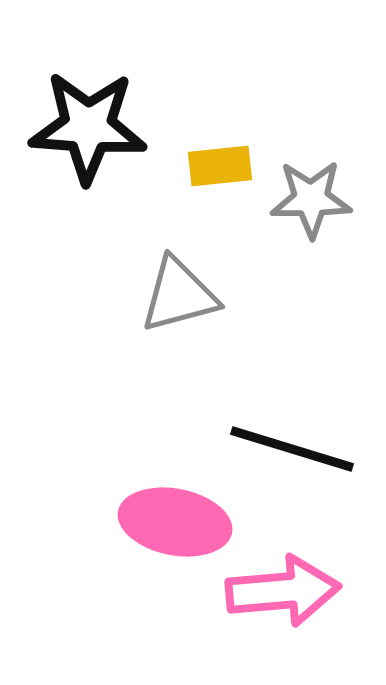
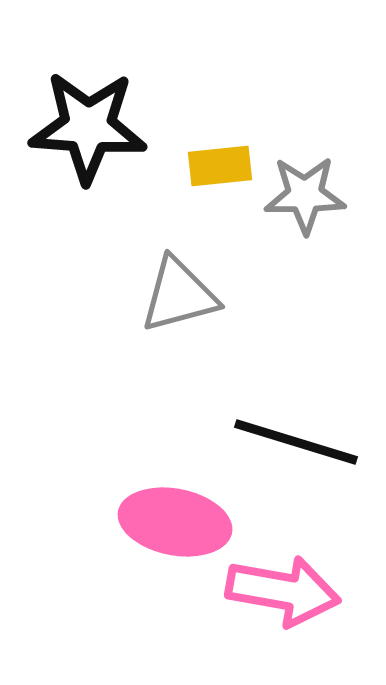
gray star: moved 6 px left, 4 px up
black line: moved 4 px right, 7 px up
pink arrow: rotated 15 degrees clockwise
